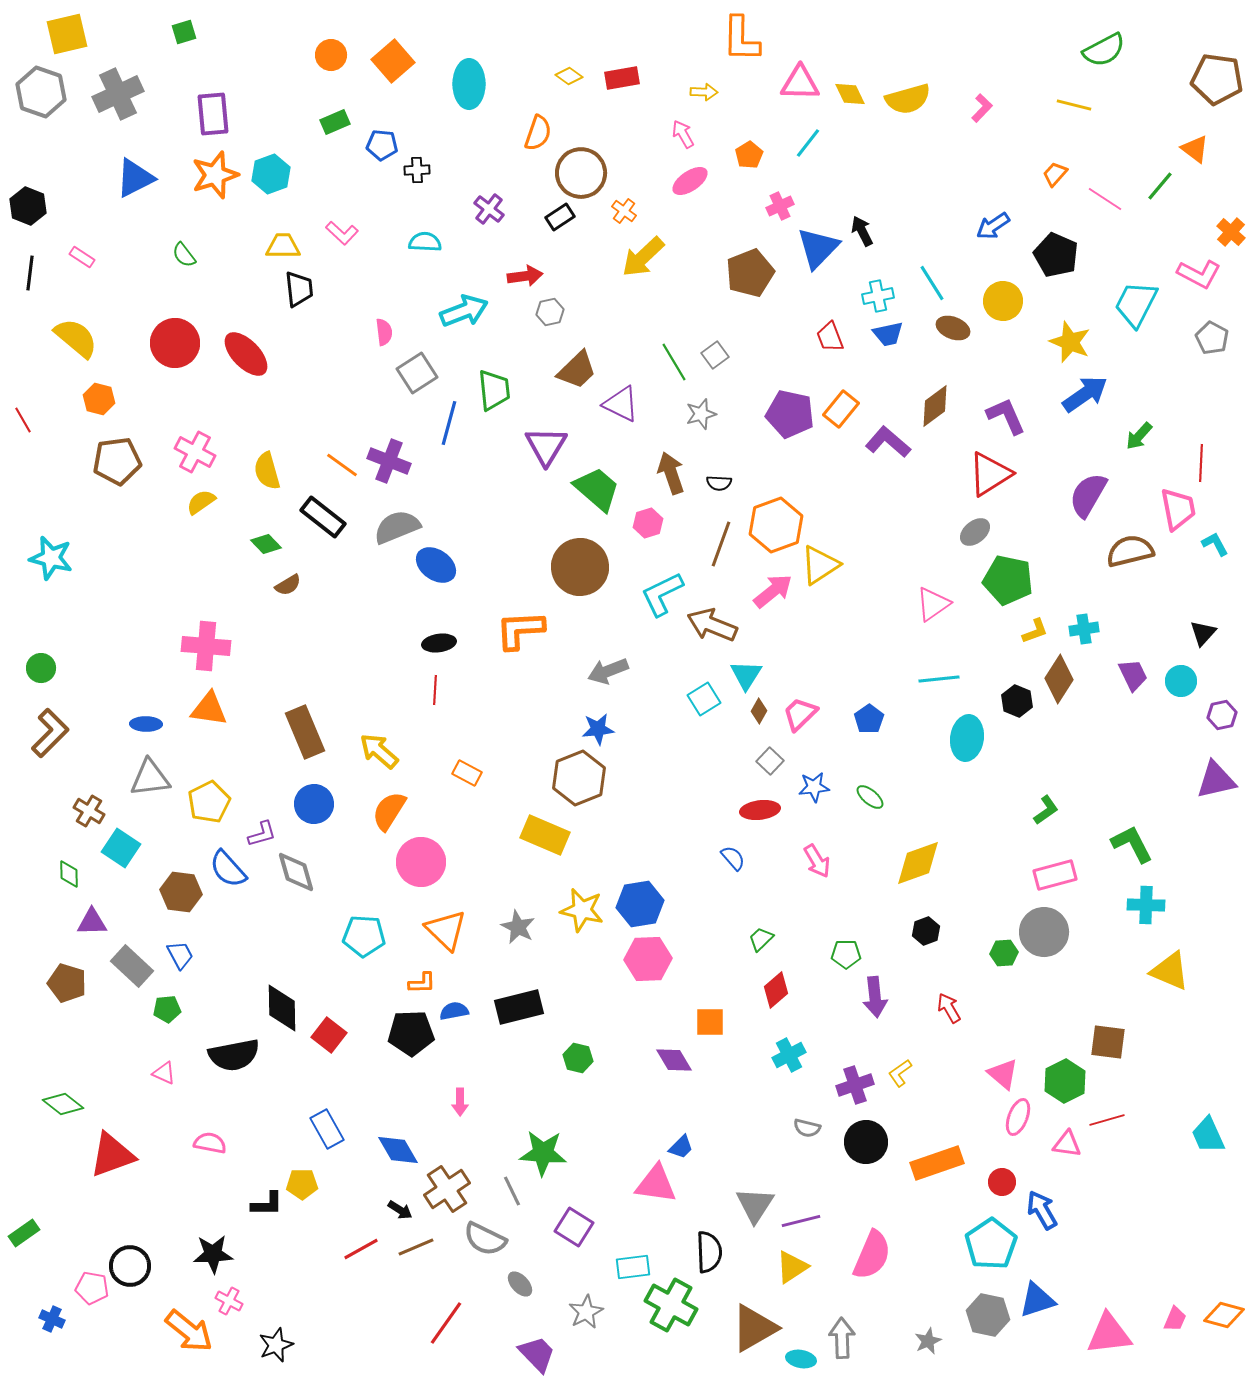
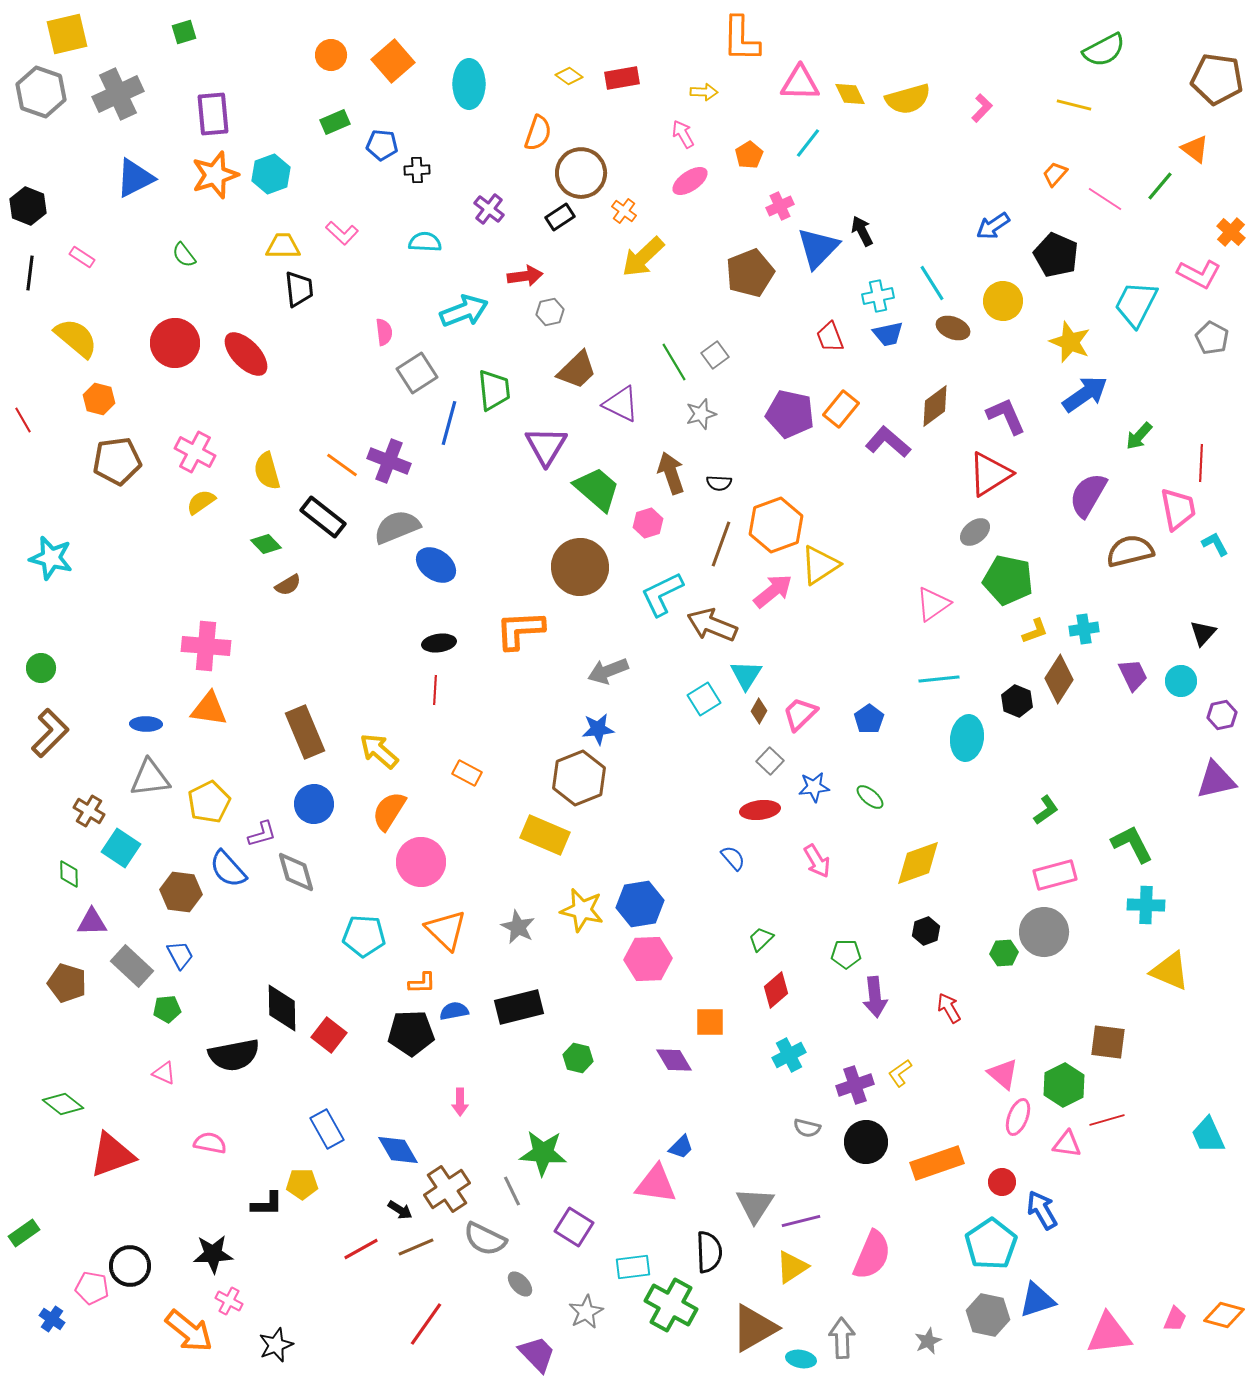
green hexagon at (1065, 1081): moved 1 px left, 4 px down
blue cross at (52, 1319): rotated 10 degrees clockwise
red line at (446, 1323): moved 20 px left, 1 px down
